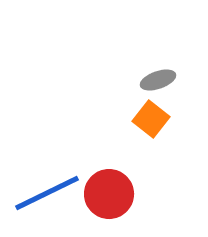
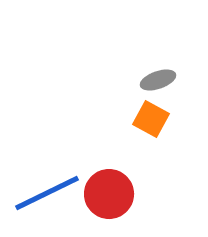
orange square: rotated 9 degrees counterclockwise
